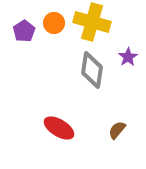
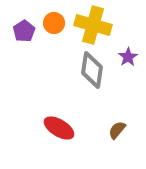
yellow cross: moved 1 px right, 3 px down
